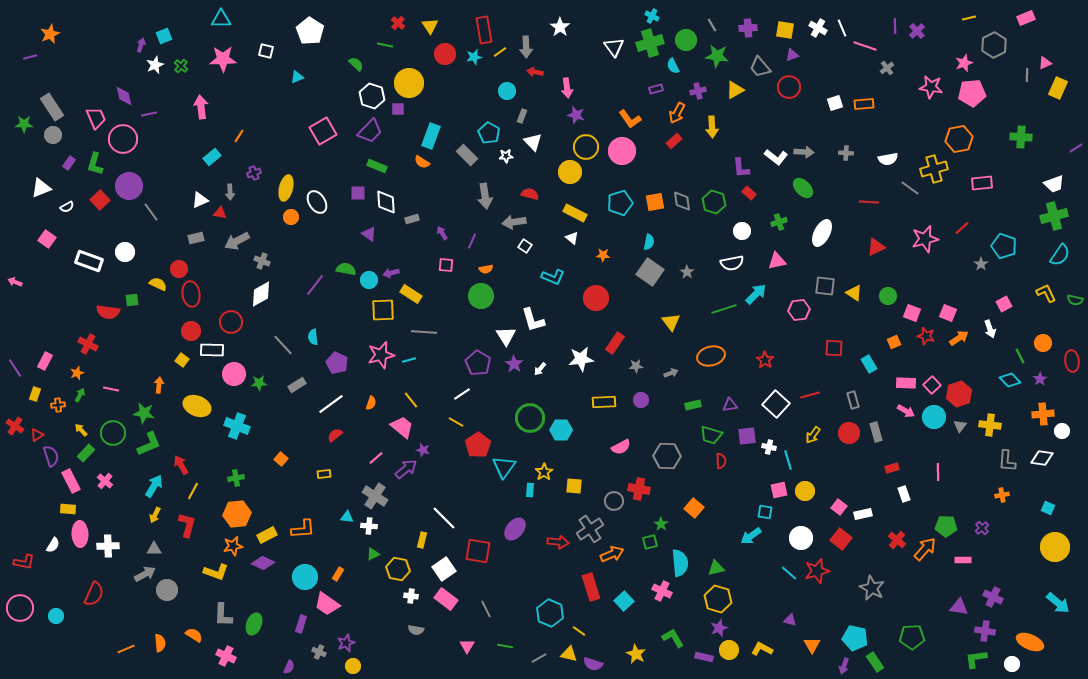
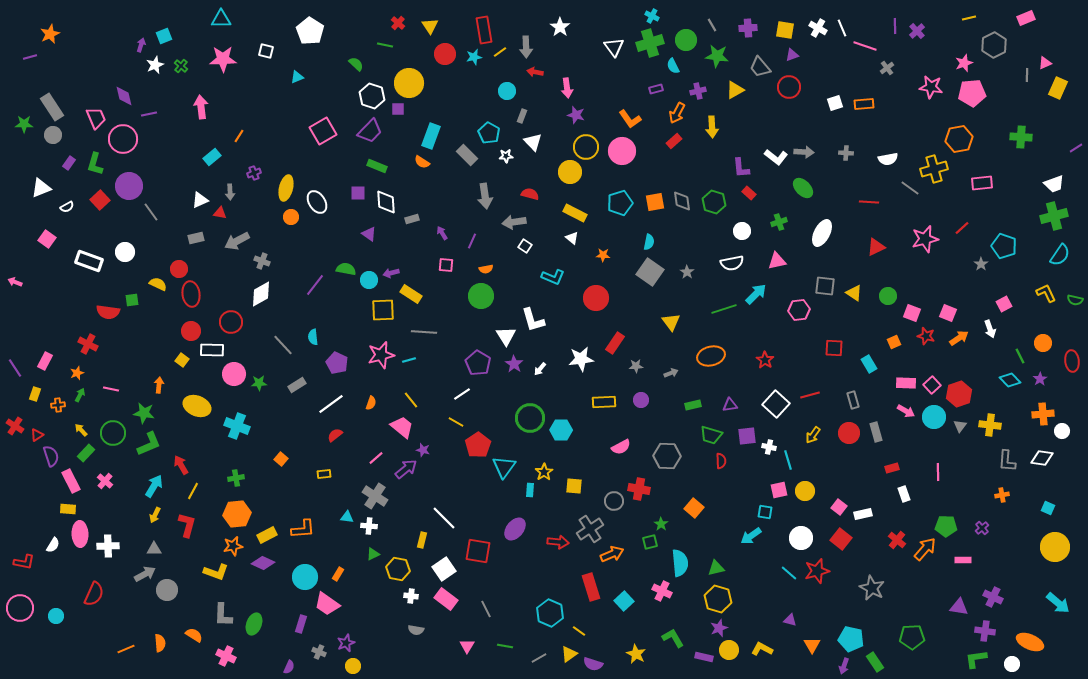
cyan pentagon at (855, 638): moved 4 px left, 1 px down
yellow triangle at (569, 654): rotated 48 degrees counterclockwise
